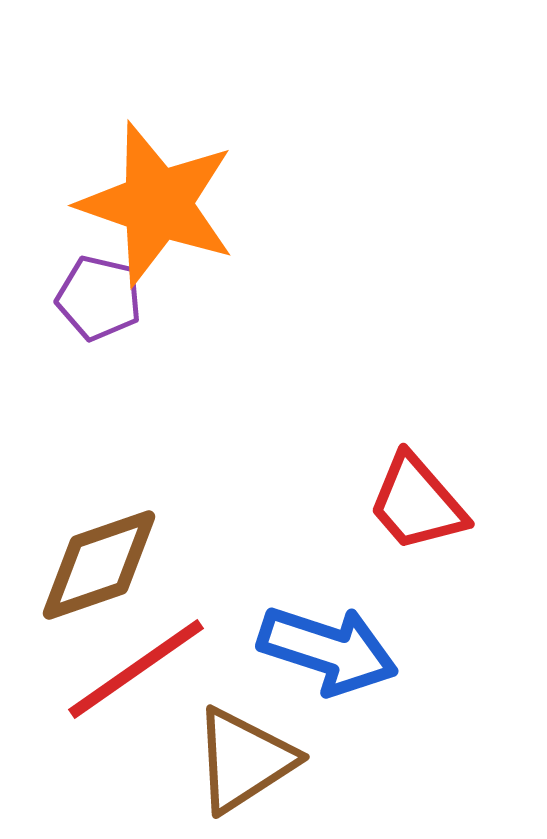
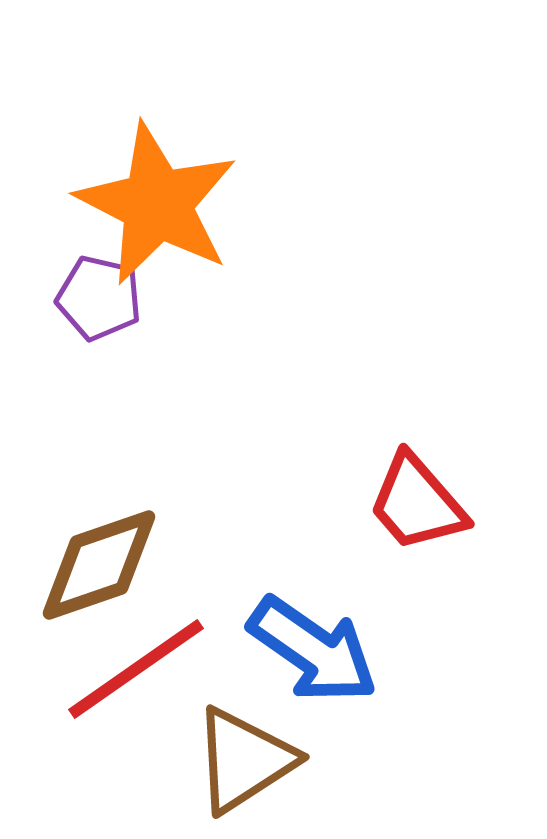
orange star: rotated 8 degrees clockwise
blue arrow: moved 15 px left; rotated 17 degrees clockwise
